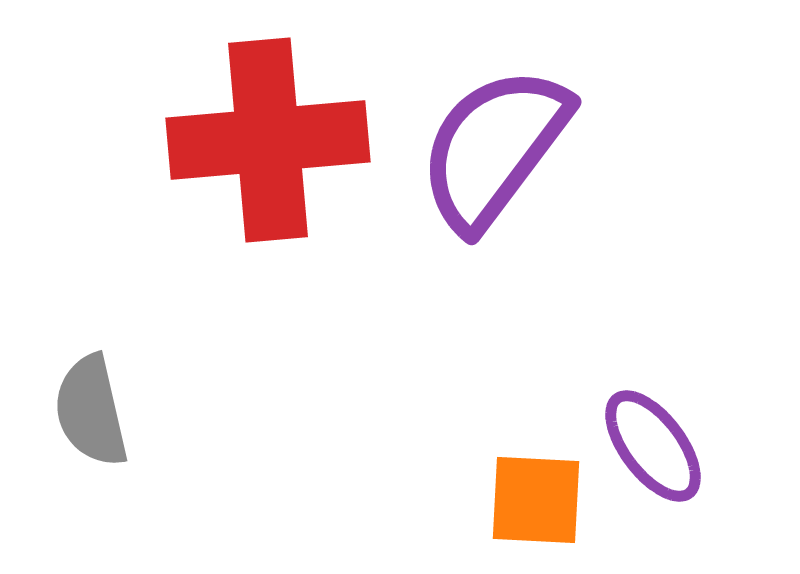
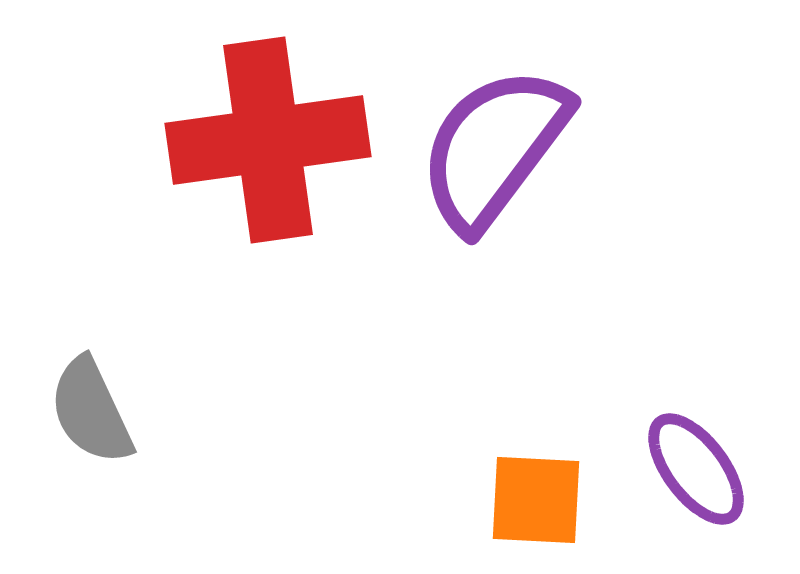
red cross: rotated 3 degrees counterclockwise
gray semicircle: rotated 12 degrees counterclockwise
purple ellipse: moved 43 px right, 23 px down
